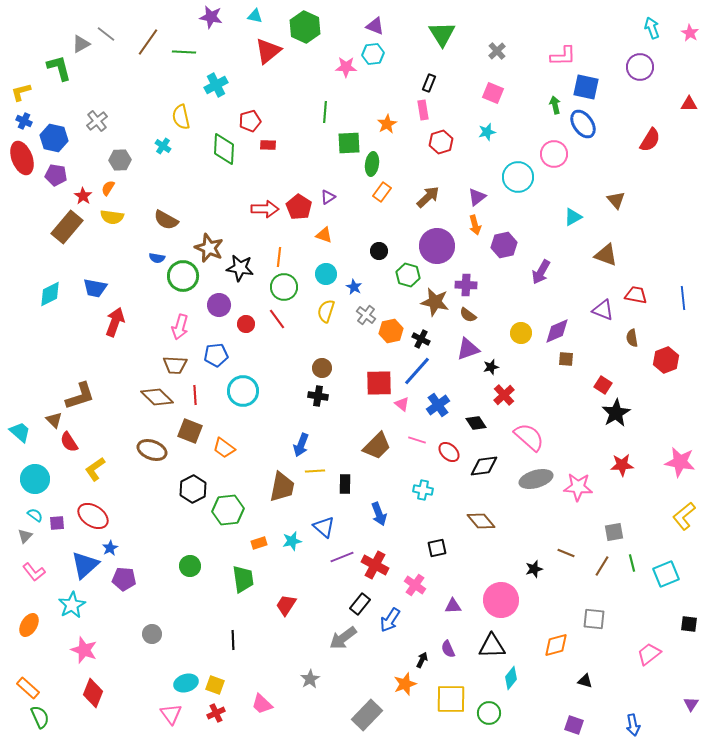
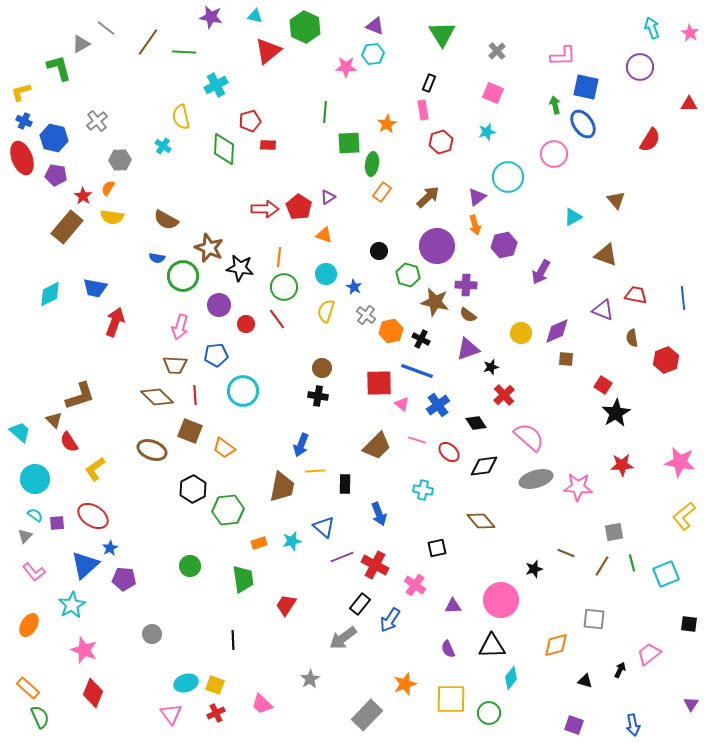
gray line at (106, 34): moved 6 px up
cyan circle at (518, 177): moved 10 px left
blue line at (417, 371): rotated 68 degrees clockwise
black arrow at (422, 660): moved 198 px right, 10 px down
